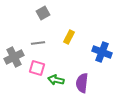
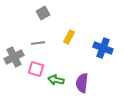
blue cross: moved 1 px right, 4 px up
pink square: moved 1 px left, 1 px down
